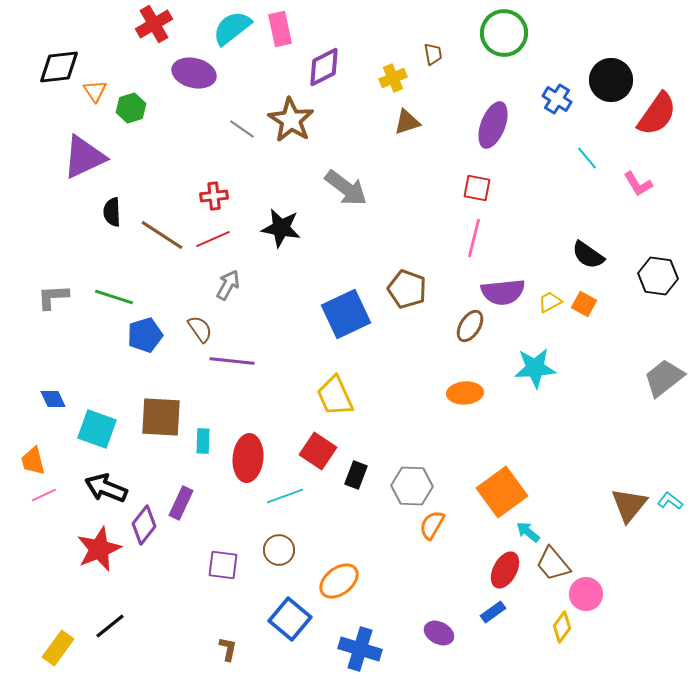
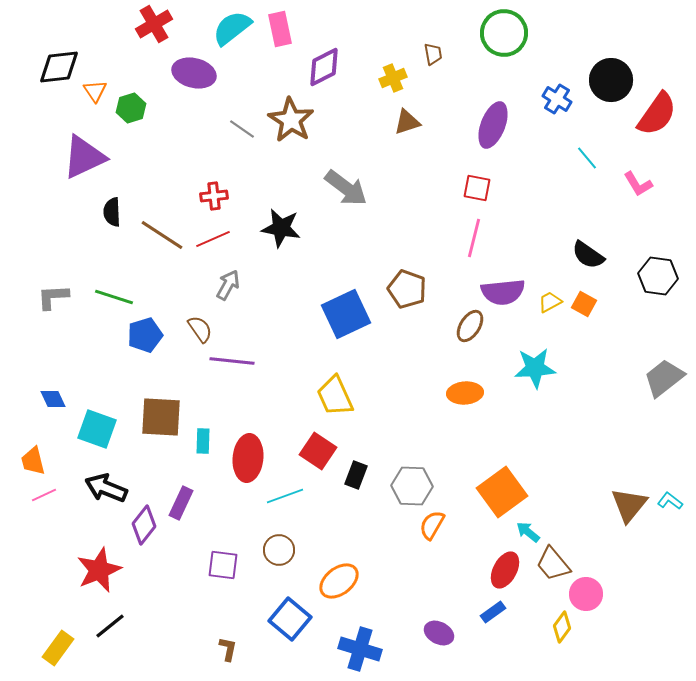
red star at (99, 549): moved 21 px down
